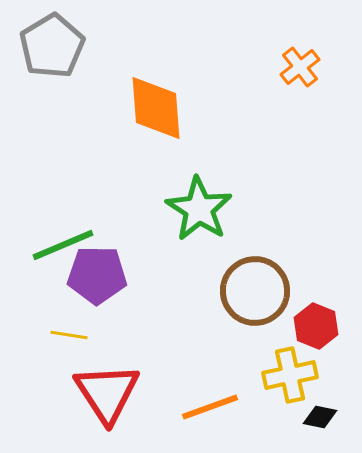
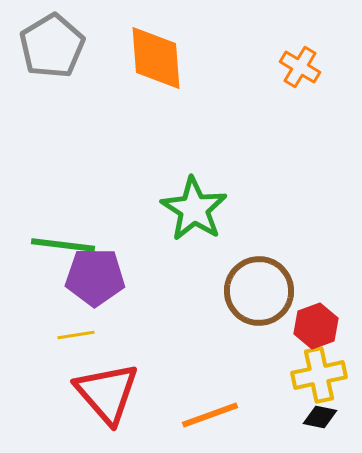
orange cross: rotated 21 degrees counterclockwise
orange diamond: moved 50 px up
green star: moved 5 px left
green line: rotated 30 degrees clockwise
purple pentagon: moved 2 px left, 2 px down
brown circle: moved 4 px right
red hexagon: rotated 18 degrees clockwise
yellow line: moved 7 px right; rotated 18 degrees counterclockwise
yellow cross: moved 29 px right
red triangle: rotated 8 degrees counterclockwise
orange line: moved 8 px down
